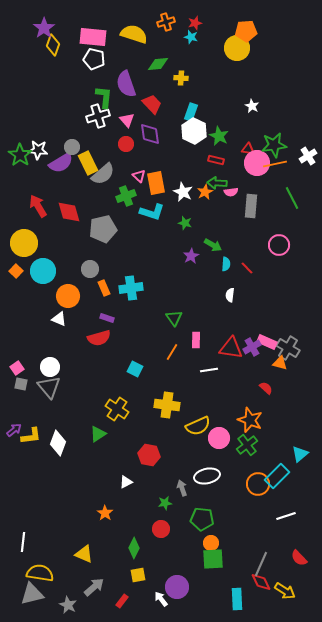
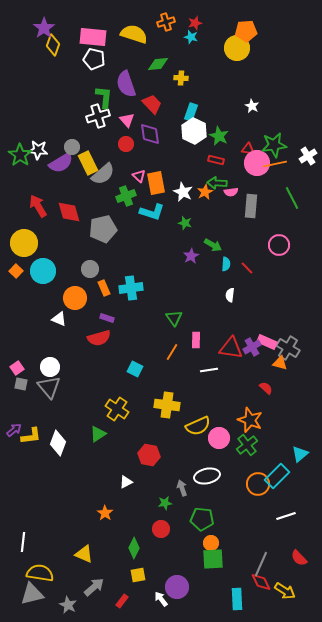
orange circle at (68, 296): moved 7 px right, 2 px down
